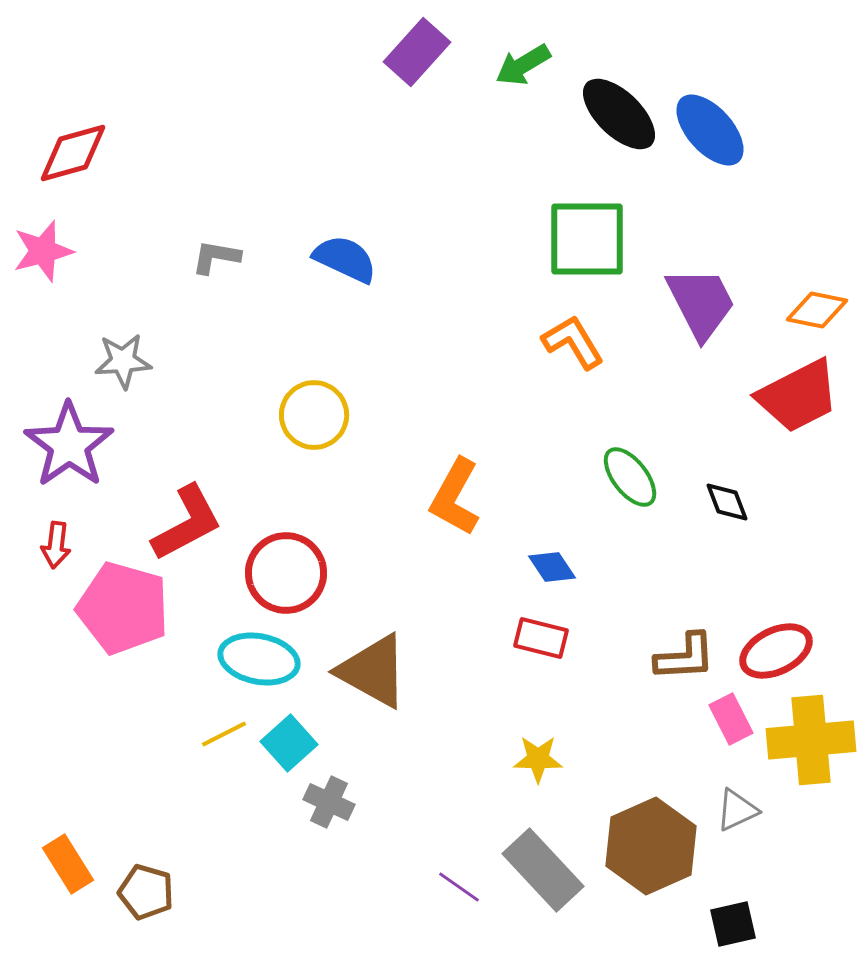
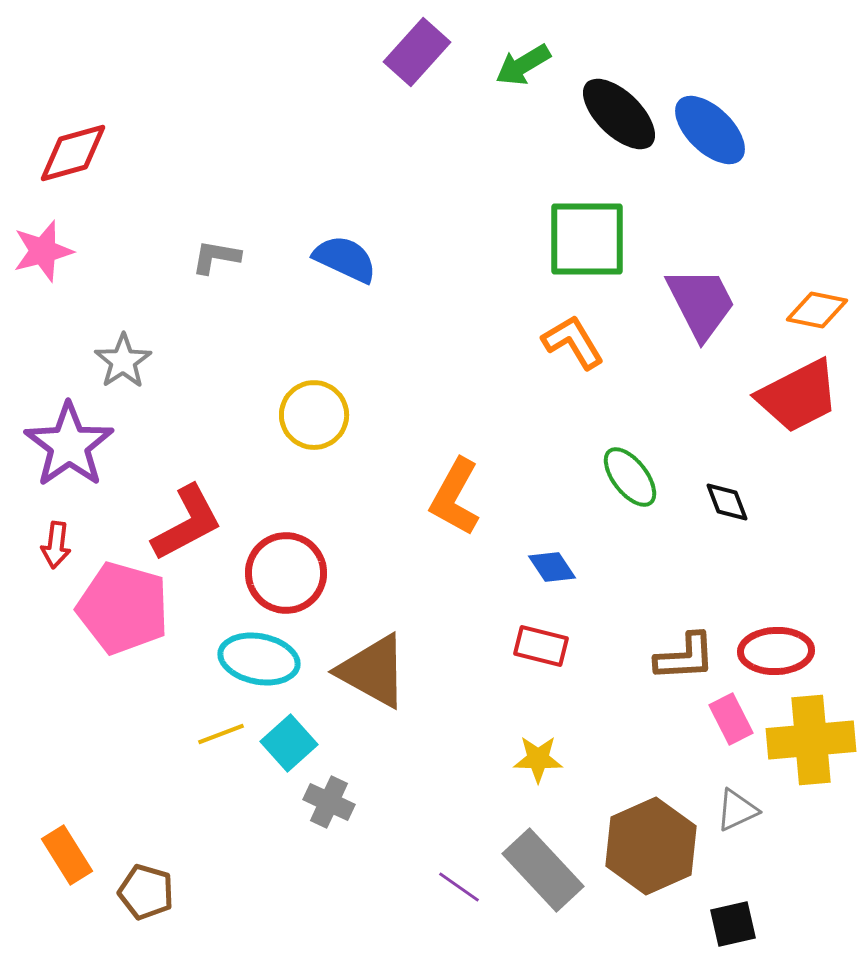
blue ellipse at (710, 130): rotated 4 degrees counterclockwise
gray star at (123, 361): rotated 30 degrees counterclockwise
red rectangle at (541, 638): moved 8 px down
red ellipse at (776, 651): rotated 24 degrees clockwise
yellow line at (224, 734): moved 3 px left; rotated 6 degrees clockwise
orange rectangle at (68, 864): moved 1 px left, 9 px up
